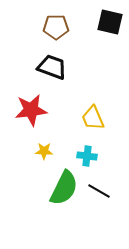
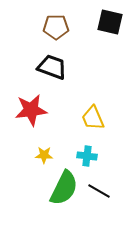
yellow star: moved 4 px down
